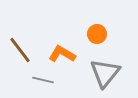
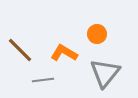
brown line: rotated 8 degrees counterclockwise
orange L-shape: moved 2 px right, 1 px up
gray line: rotated 20 degrees counterclockwise
